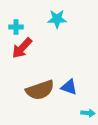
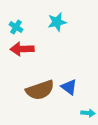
cyan star: moved 3 px down; rotated 12 degrees counterclockwise
cyan cross: rotated 32 degrees clockwise
red arrow: moved 1 px down; rotated 45 degrees clockwise
blue triangle: rotated 18 degrees clockwise
